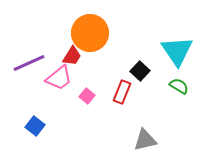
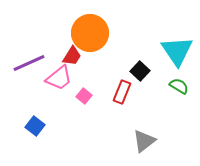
pink square: moved 3 px left
gray triangle: moved 1 px left, 1 px down; rotated 25 degrees counterclockwise
